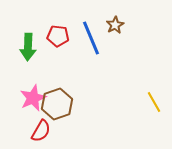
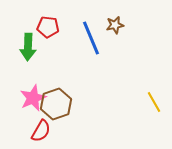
brown star: rotated 18 degrees clockwise
red pentagon: moved 10 px left, 9 px up
brown hexagon: moved 1 px left
